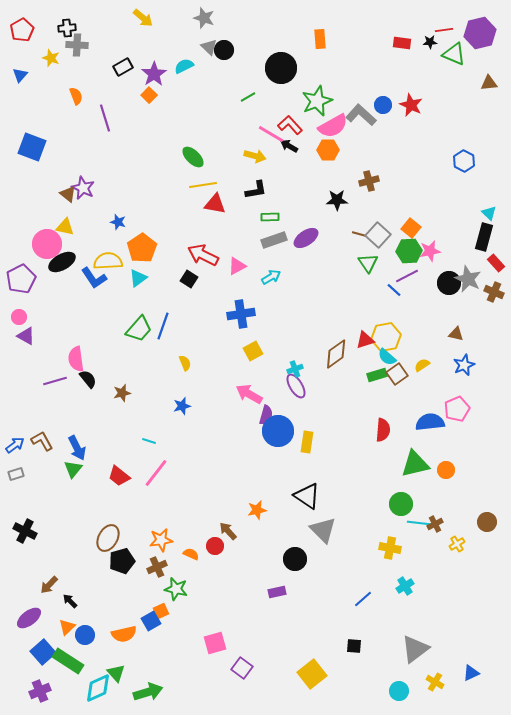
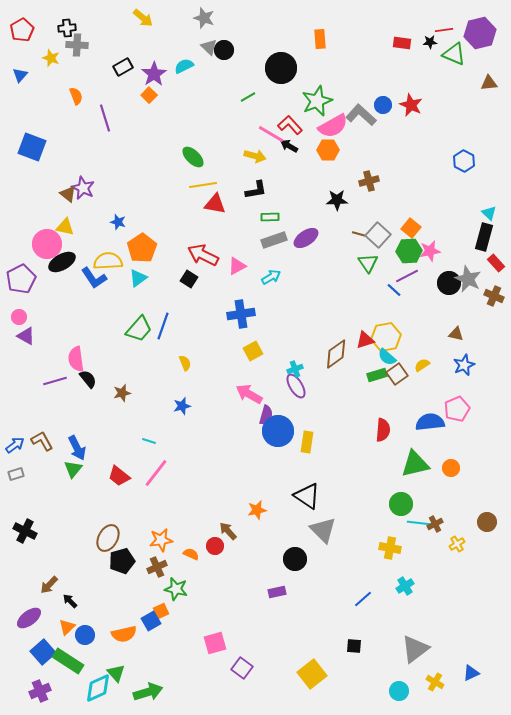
brown cross at (494, 292): moved 4 px down
orange circle at (446, 470): moved 5 px right, 2 px up
